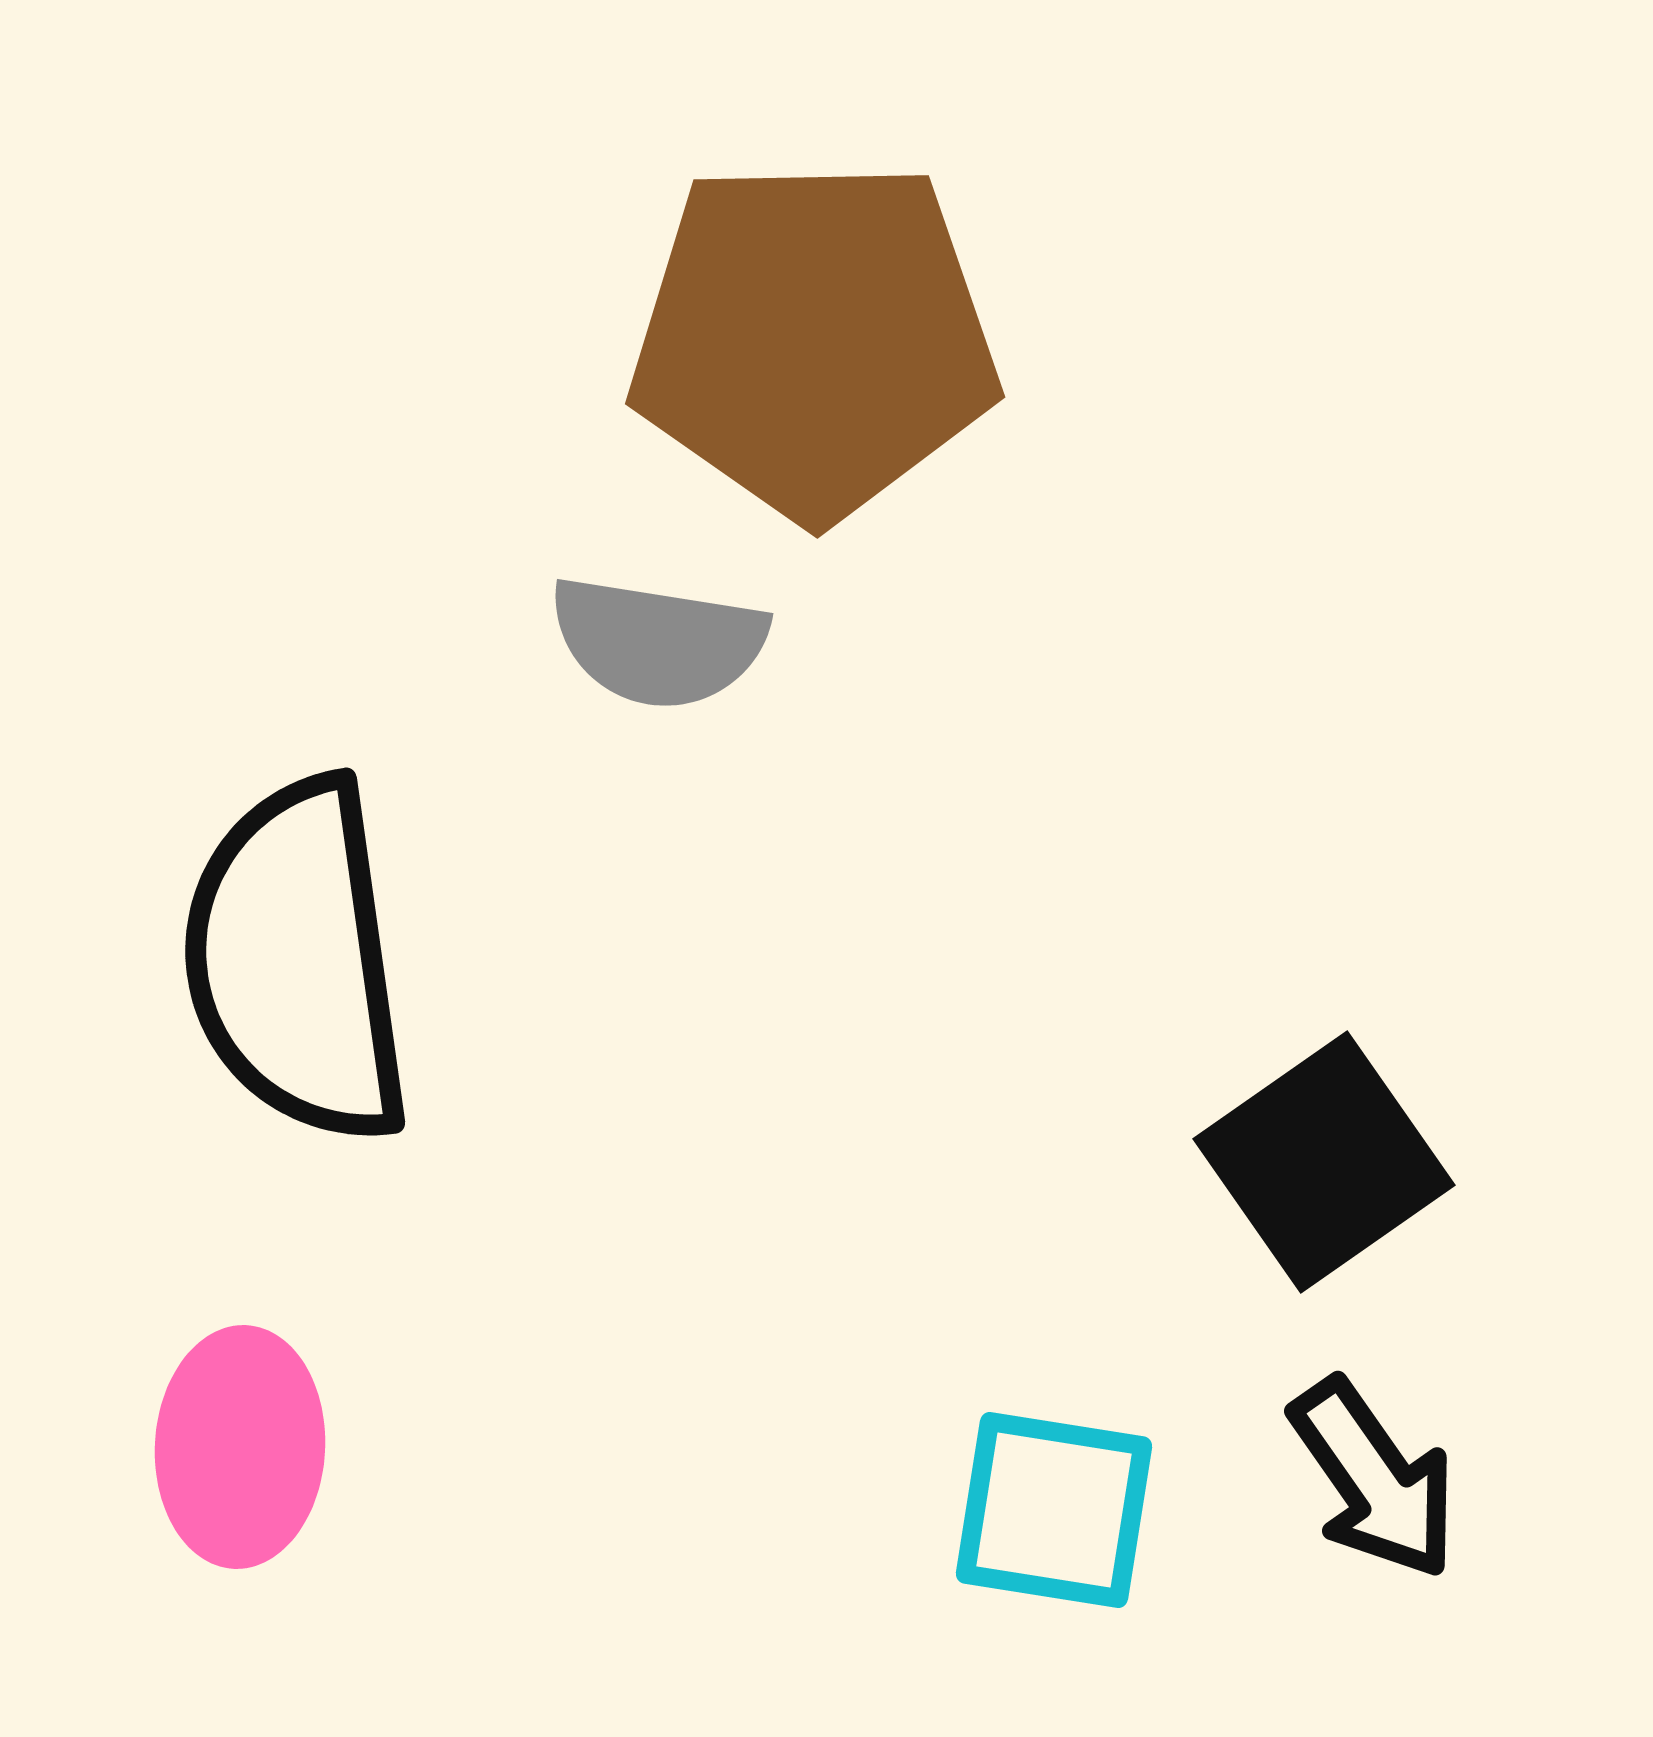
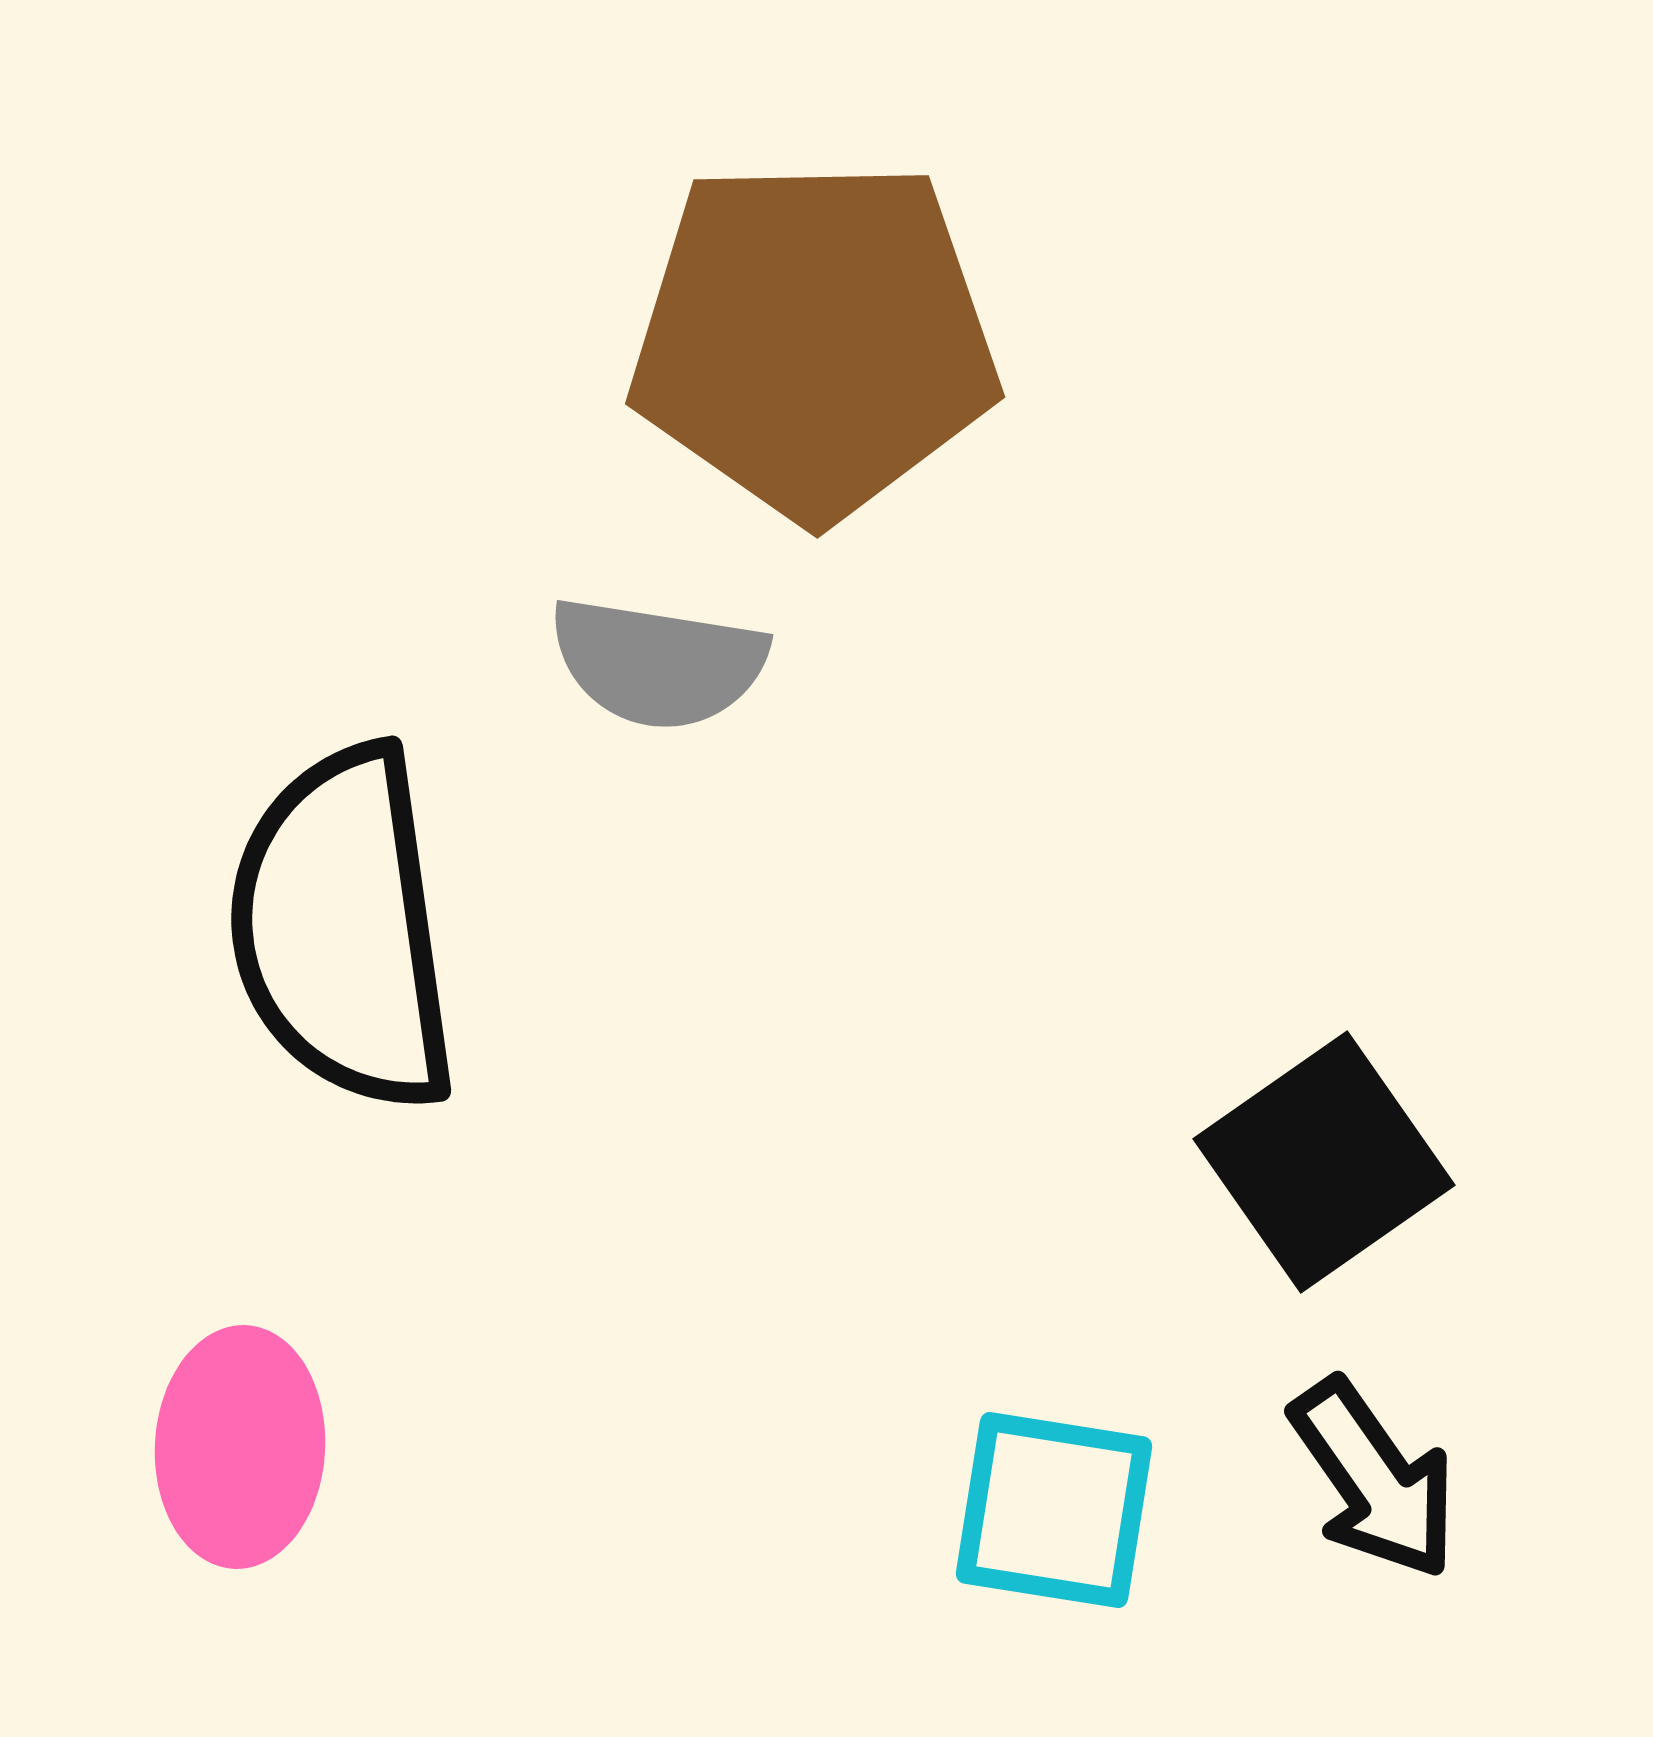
gray semicircle: moved 21 px down
black semicircle: moved 46 px right, 32 px up
